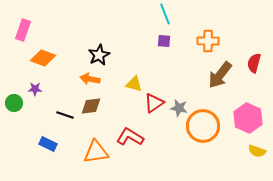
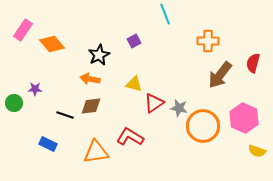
pink rectangle: rotated 15 degrees clockwise
purple square: moved 30 px left; rotated 32 degrees counterclockwise
orange diamond: moved 9 px right, 14 px up; rotated 30 degrees clockwise
red semicircle: moved 1 px left
pink hexagon: moved 4 px left
